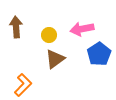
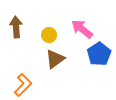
pink arrow: rotated 50 degrees clockwise
